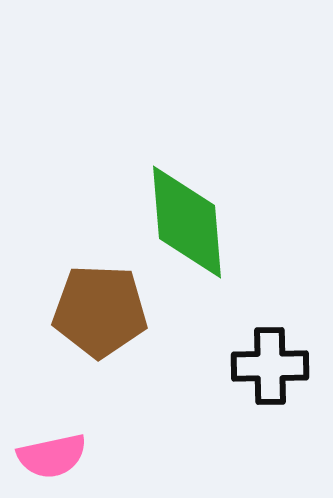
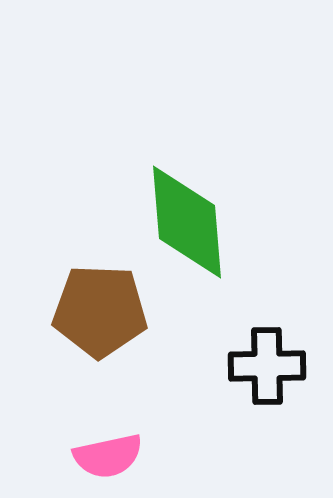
black cross: moved 3 px left
pink semicircle: moved 56 px right
